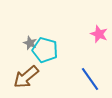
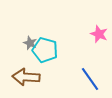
brown arrow: rotated 44 degrees clockwise
